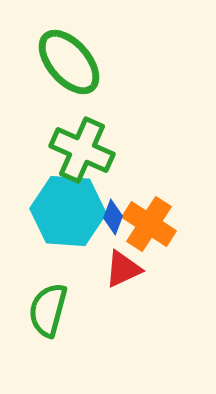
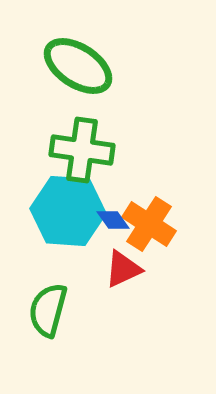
green ellipse: moved 9 px right, 4 px down; rotated 16 degrees counterclockwise
green cross: rotated 16 degrees counterclockwise
blue diamond: moved 3 px down; rotated 56 degrees counterclockwise
